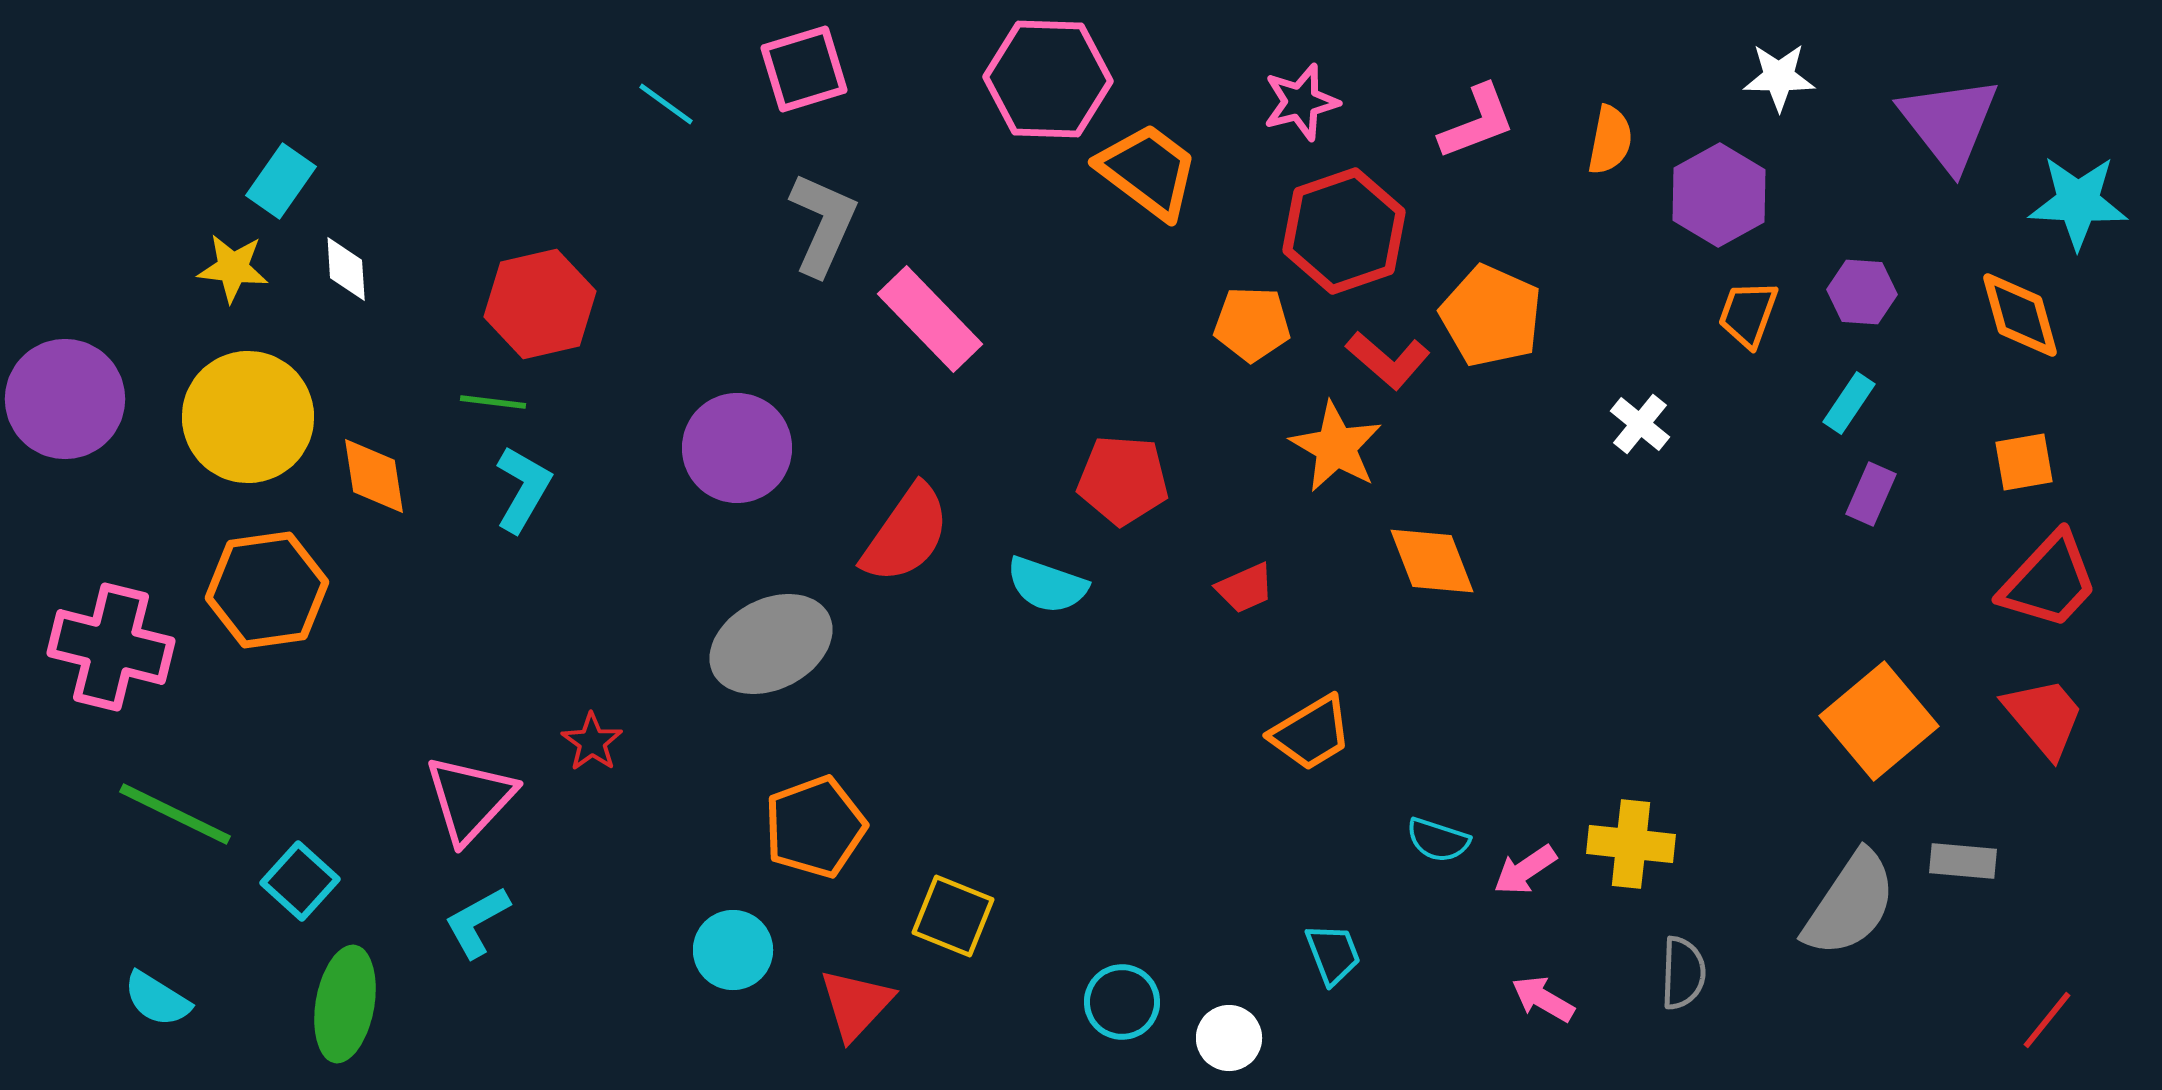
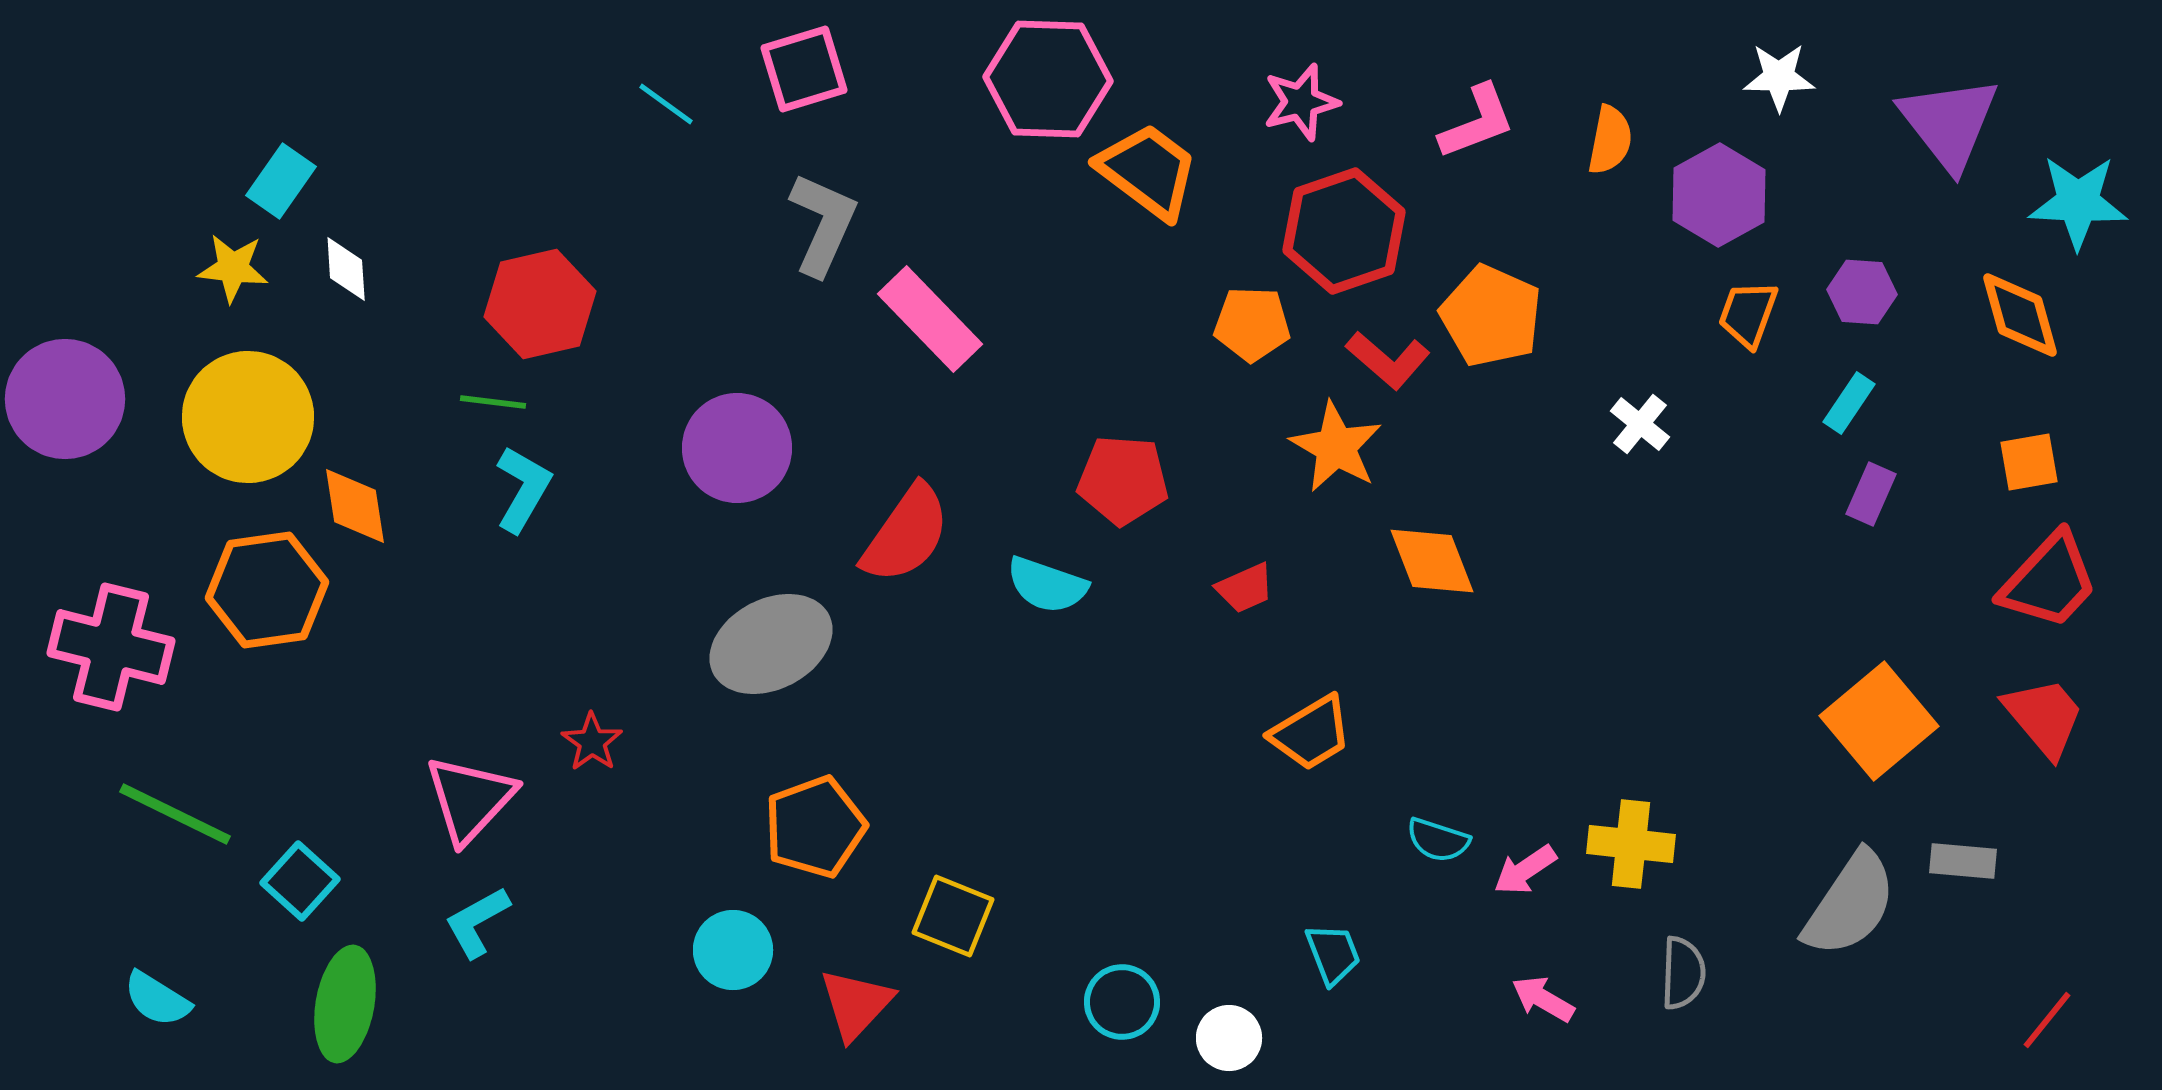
orange square at (2024, 462): moved 5 px right
orange diamond at (374, 476): moved 19 px left, 30 px down
